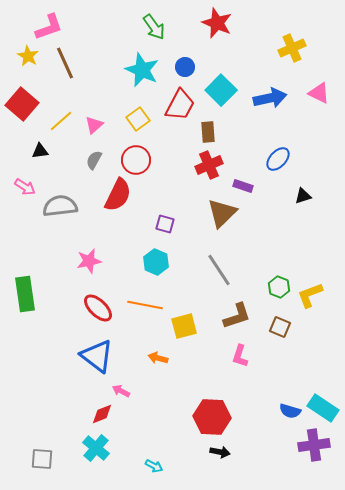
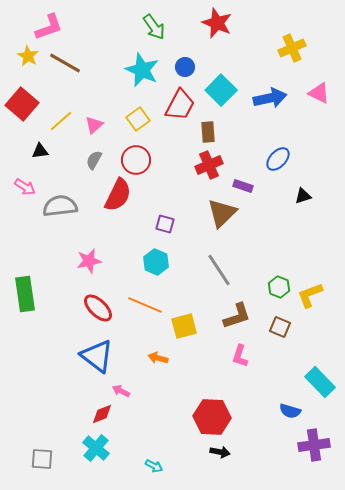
brown line at (65, 63): rotated 36 degrees counterclockwise
orange line at (145, 305): rotated 12 degrees clockwise
cyan rectangle at (323, 408): moved 3 px left, 26 px up; rotated 12 degrees clockwise
